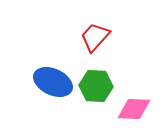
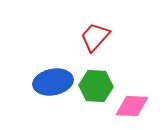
blue ellipse: rotated 36 degrees counterclockwise
pink diamond: moved 2 px left, 3 px up
